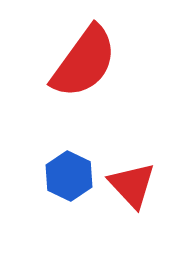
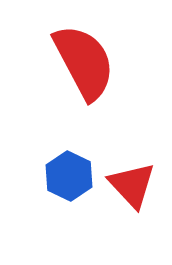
red semicircle: rotated 64 degrees counterclockwise
